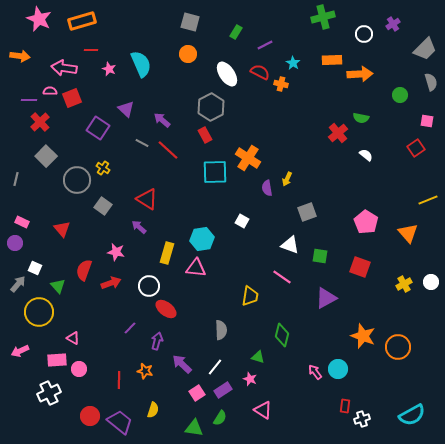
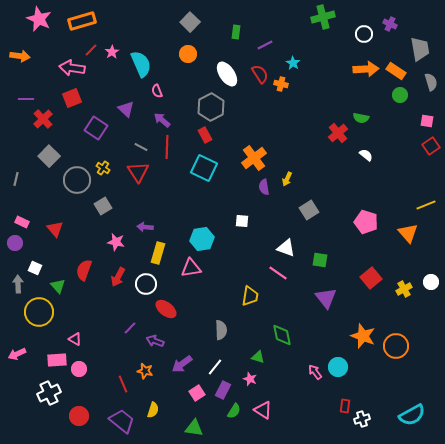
gray square at (190, 22): rotated 30 degrees clockwise
purple cross at (393, 24): moved 3 px left; rotated 32 degrees counterclockwise
green rectangle at (236, 32): rotated 24 degrees counterclockwise
gray trapezoid at (425, 49): moved 5 px left; rotated 55 degrees counterclockwise
red line at (91, 50): rotated 48 degrees counterclockwise
orange rectangle at (332, 60): moved 64 px right, 11 px down; rotated 36 degrees clockwise
pink arrow at (64, 68): moved 8 px right
pink star at (109, 69): moved 3 px right, 17 px up; rotated 16 degrees clockwise
red semicircle at (260, 72): moved 2 px down; rotated 30 degrees clockwise
orange arrow at (360, 74): moved 6 px right, 5 px up
pink semicircle at (50, 91): moved 107 px right; rotated 112 degrees counterclockwise
purple line at (29, 100): moved 3 px left, 1 px up
red cross at (40, 122): moved 3 px right, 3 px up
purple square at (98, 128): moved 2 px left
gray line at (142, 143): moved 1 px left, 4 px down
red square at (416, 148): moved 15 px right, 2 px up
red line at (168, 150): moved 1 px left, 3 px up; rotated 50 degrees clockwise
gray square at (46, 156): moved 3 px right
orange cross at (248, 158): moved 6 px right; rotated 20 degrees clockwise
cyan square at (215, 172): moved 11 px left, 4 px up; rotated 28 degrees clockwise
purple semicircle at (267, 188): moved 3 px left, 1 px up
red triangle at (147, 199): moved 9 px left, 27 px up; rotated 25 degrees clockwise
yellow line at (428, 200): moved 2 px left, 5 px down
gray square at (103, 206): rotated 24 degrees clockwise
gray square at (307, 212): moved 2 px right, 2 px up; rotated 12 degrees counterclockwise
white square at (242, 221): rotated 24 degrees counterclockwise
pink pentagon at (366, 222): rotated 15 degrees counterclockwise
purple arrow at (139, 227): moved 6 px right; rotated 35 degrees counterclockwise
red triangle at (62, 229): moved 7 px left
white triangle at (290, 245): moved 4 px left, 3 px down
pink star at (116, 252): moved 10 px up
yellow rectangle at (167, 253): moved 9 px left
green square at (320, 256): moved 4 px down
red square at (360, 267): moved 11 px right, 11 px down; rotated 30 degrees clockwise
pink triangle at (196, 268): moved 5 px left; rotated 15 degrees counterclockwise
pink line at (282, 277): moved 4 px left, 4 px up
red arrow at (111, 283): moved 7 px right, 6 px up; rotated 138 degrees clockwise
gray arrow at (18, 284): rotated 42 degrees counterclockwise
yellow cross at (404, 284): moved 5 px down
white circle at (149, 286): moved 3 px left, 2 px up
purple triangle at (326, 298): rotated 40 degrees counterclockwise
green diamond at (282, 335): rotated 25 degrees counterclockwise
pink triangle at (73, 338): moved 2 px right, 1 px down
purple arrow at (157, 341): moved 2 px left; rotated 84 degrees counterclockwise
orange circle at (398, 347): moved 2 px left, 1 px up
pink arrow at (20, 351): moved 3 px left, 3 px down
purple arrow at (182, 364): rotated 80 degrees counterclockwise
cyan circle at (338, 369): moved 2 px up
red line at (119, 380): moved 4 px right, 4 px down; rotated 24 degrees counterclockwise
purple rectangle at (223, 390): rotated 30 degrees counterclockwise
red circle at (90, 416): moved 11 px left
green semicircle at (220, 418): moved 14 px right, 7 px up
purple trapezoid at (120, 422): moved 2 px right, 1 px up
